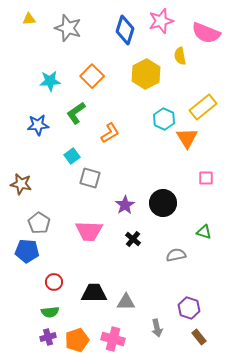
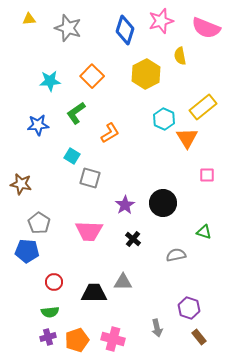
pink semicircle: moved 5 px up
cyan square: rotated 21 degrees counterclockwise
pink square: moved 1 px right, 3 px up
gray triangle: moved 3 px left, 20 px up
